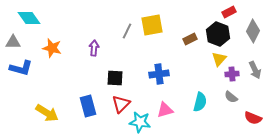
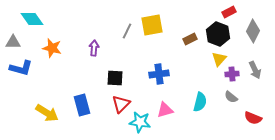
cyan diamond: moved 3 px right, 1 px down
blue rectangle: moved 6 px left, 1 px up
